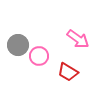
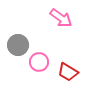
pink arrow: moved 17 px left, 21 px up
pink circle: moved 6 px down
